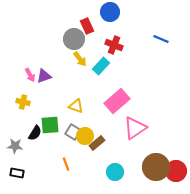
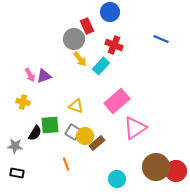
cyan circle: moved 2 px right, 7 px down
